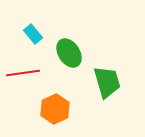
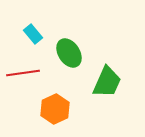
green trapezoid: rotated 40 degrees clockwise
